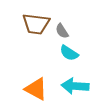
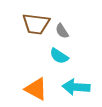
cyan semicircle: moved 10 px left, 3 px down
cyan arrow: moved 1 px right, 1 px down
